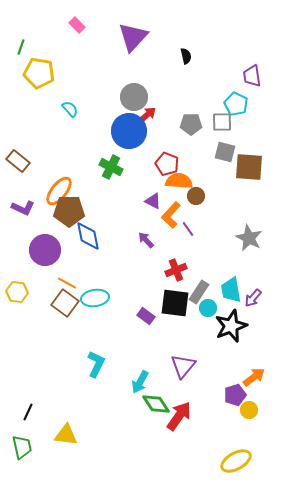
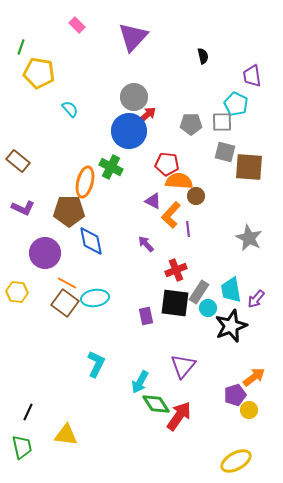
black semicircle at (186, 56): moved 17 px right
red pentagon at (167, 164): rotated 15 degrees counterclockwise
orange ellipse at (59, 191): moved 26 px right, 9 px up; rotated 24 degrees counterclockwise
purple line at (188, 229): rotated 28 degrees clockwise
blue diamond at (88, 236): moved 3 px right, 5 px down
purple arrow at (146, 240): moved 4 px down
purple circle at (45, 250): moved 3 px down
purple arrow at (253, 298): moved 3 px right, 1 px down
purple rectangle at (146, 316): rotated 42 degrees clockwise
